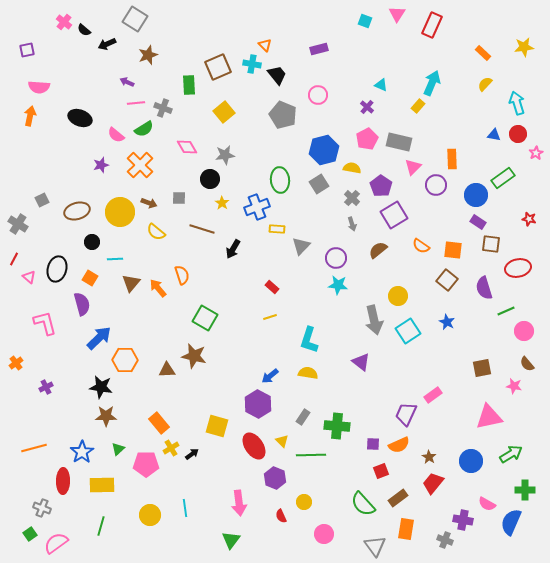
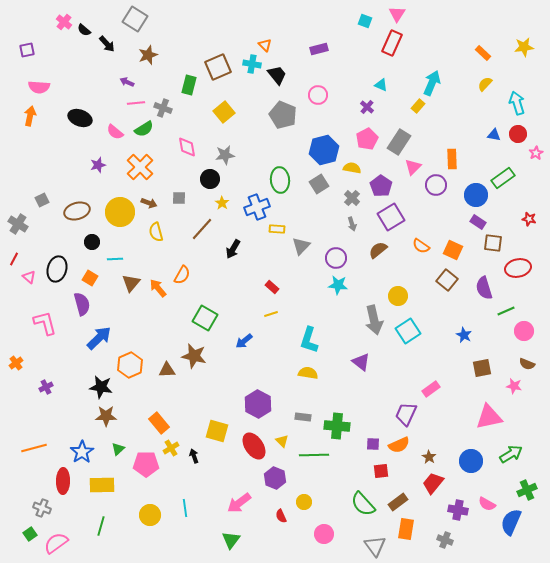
red rectangle at (432, 25): moved 40 px left, 18 px down
black arrow at (107, 44): rotated 108 degrees counterclockwise
green rectangle at (189, 85): rotated 18 degrees clockwise
pink semicircle at (116, 135): moved 1 px left, 3 px up
gray rectangle at (399, 142): rotated 70 degrees counterclockwise
pink diamond at (187, 147): rotated 20 degrees clockwise
purple star at (101, 165): moved 3 px left
orange cross at (140, 165): moved 2 px down
purple square at (394, 215): moved 3 px left, 2 px down
brown line at (202, 229): rotated 65 degrees counterclockwise
yellow semicircle at (156, 232): rotated 36 degrees clockwise
brown square at (491, 244): moved 2 px right, 1 px up
orange square at (453, 250): rotated 18 degrees clockwise
orange semicircle at (182, 275): rotated 48 degrees clockwise
yellow line at (270, 317): moved 1 px right, 3 px up
blue star at (447, 322): moved 17 px right, 13 px down
orange hexagon at (125, 360): moved 5 px right, 5 px down; rotated 25 degrees counterclockwise
brown semicircle at (527, 364): rotated 28 degrees counterclockwise
blue arrow at (270, 376): moved 26 px left, 35 px up
pink rectangle at (433, 395): moved 2 px left, 6 px up
gray rectangle at (303, 417): rotated 63 degrees clockwise
yellow square at (217, 426): moved 5 px down
black arrow at (192, 454): moved 2 px right, 2 px down; rotated 72 degrees counterclockwise
green line at (311, 455): moved 3 px right
red square at (381, 471): rotated 14 degrees clockwise
green cross at (525, 490): moved 2 px right; rotated 24 degrees counterclockwise
brown rectangle at (398, 498): moved 4 px down
pink arrow at (239, 503): rotated 60 degrees clockwise
purple cross at (463, 520): moved 5 px left, 10 px up
